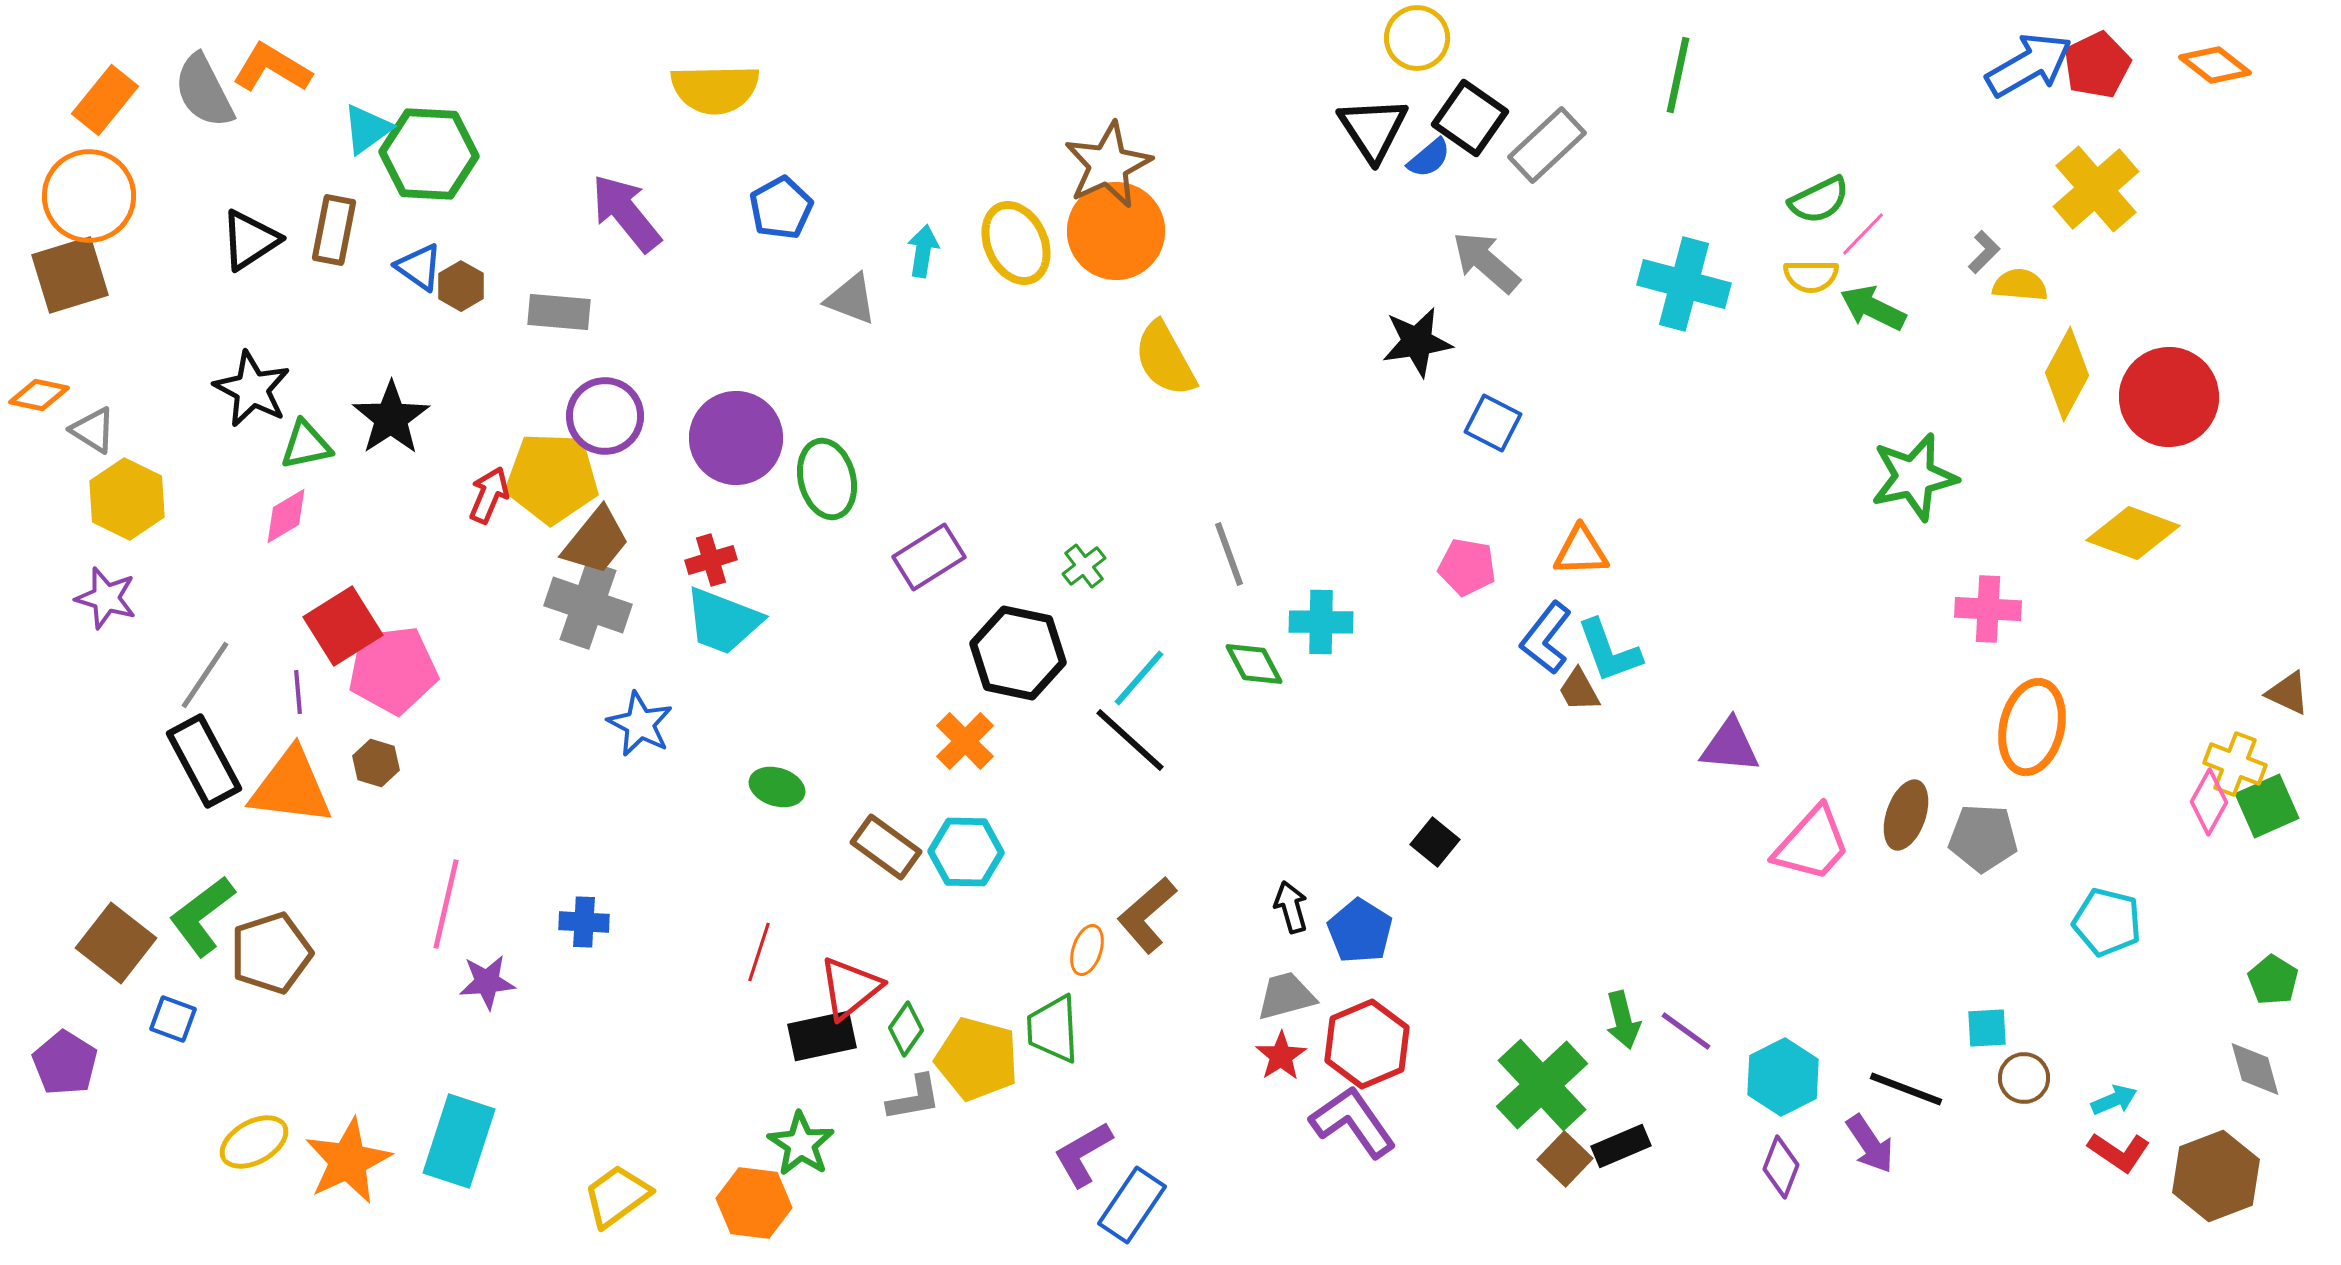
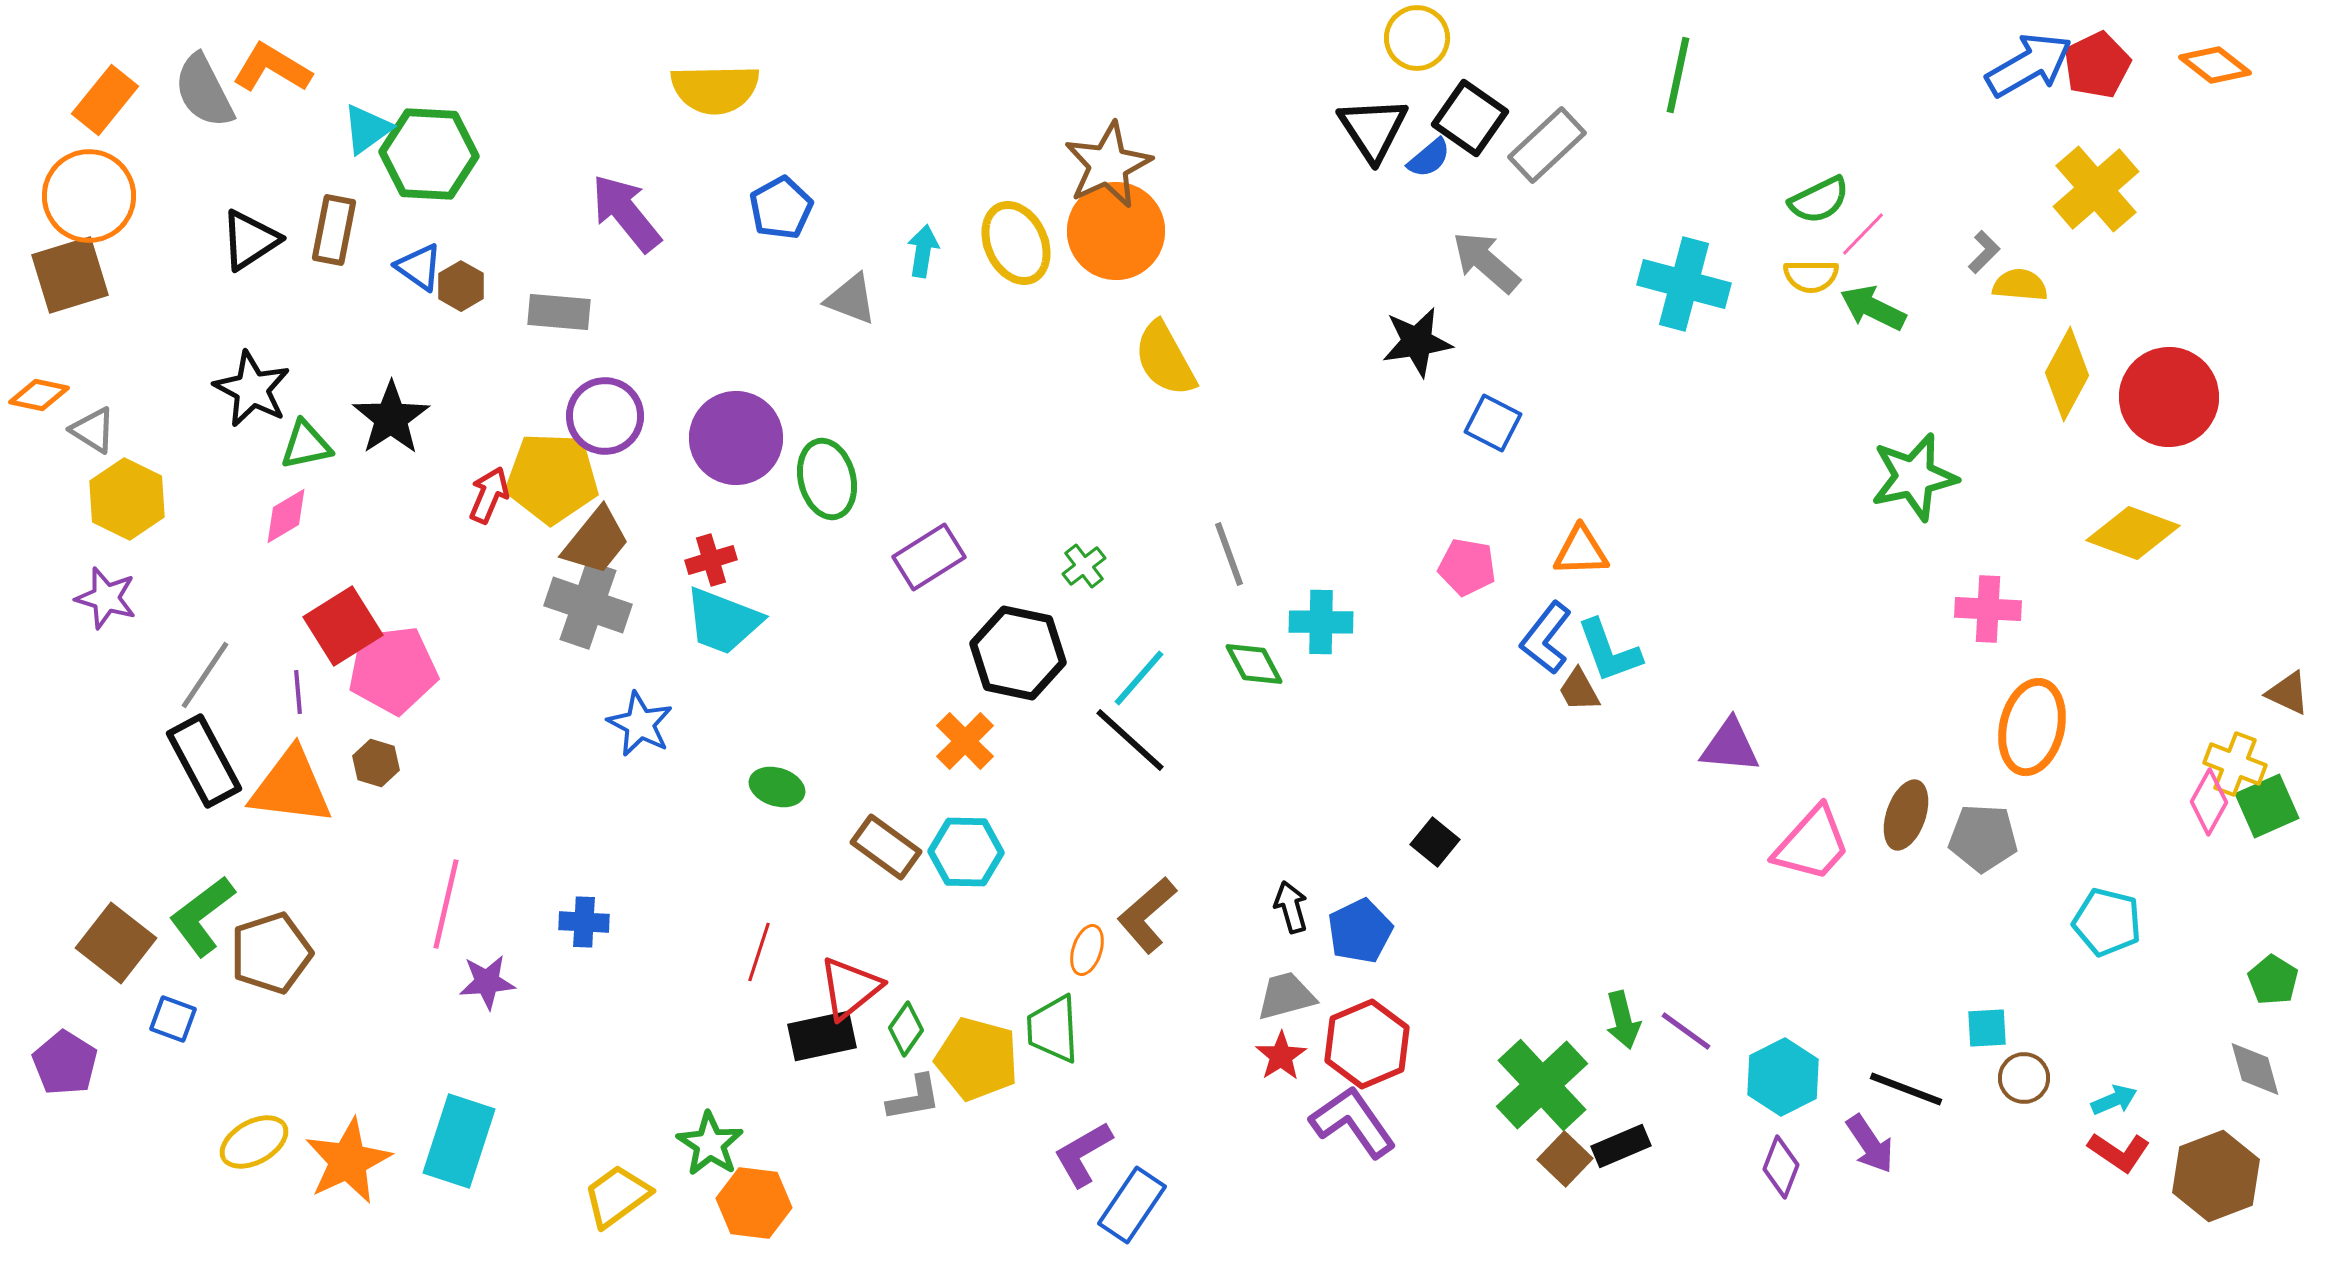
blue pentagon at (1360, 931): rotated 14 degrees clockwise
green star at (801, 1144): moved 91 px left
